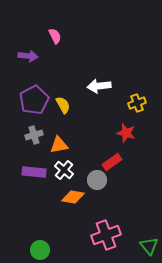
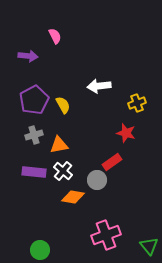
white cross: moved 1 px left, 1 px down
